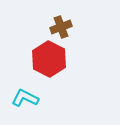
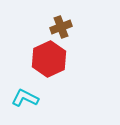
red hexagon: rotated 8 degrees clockwise
